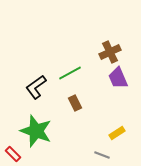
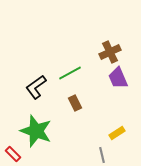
gray line: rotated 56 degrees clockwise
